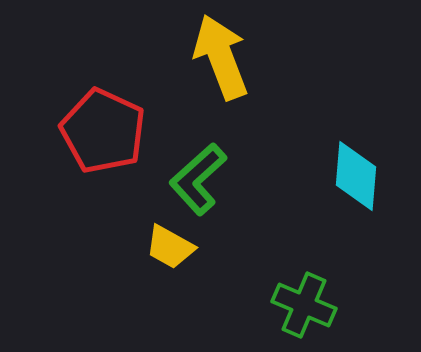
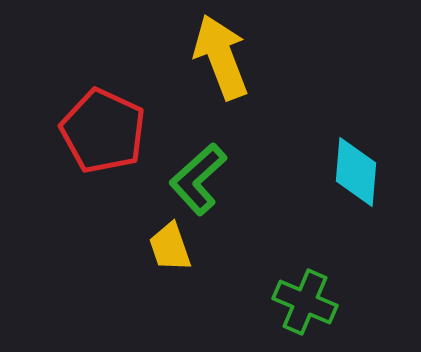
cyan diamond: moved 4 px up
yellow trapezoid: rotated 42 degrees clockwise
green cross: moved 1 px right, 3 px up
